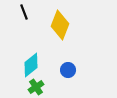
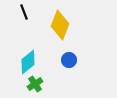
cyan diamond: moved 3 px left, 3 px up
blue circle: moved 1 px right, 10 px up
green cross: moved 1 px left, 3 px up
